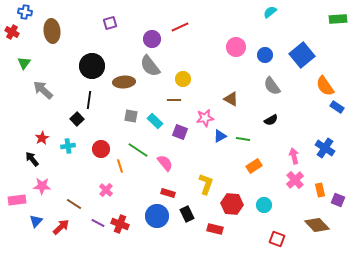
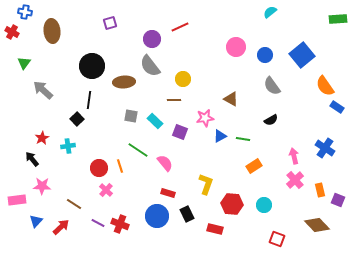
red circle at (101, 149): moved 2 px left, 19 px down
